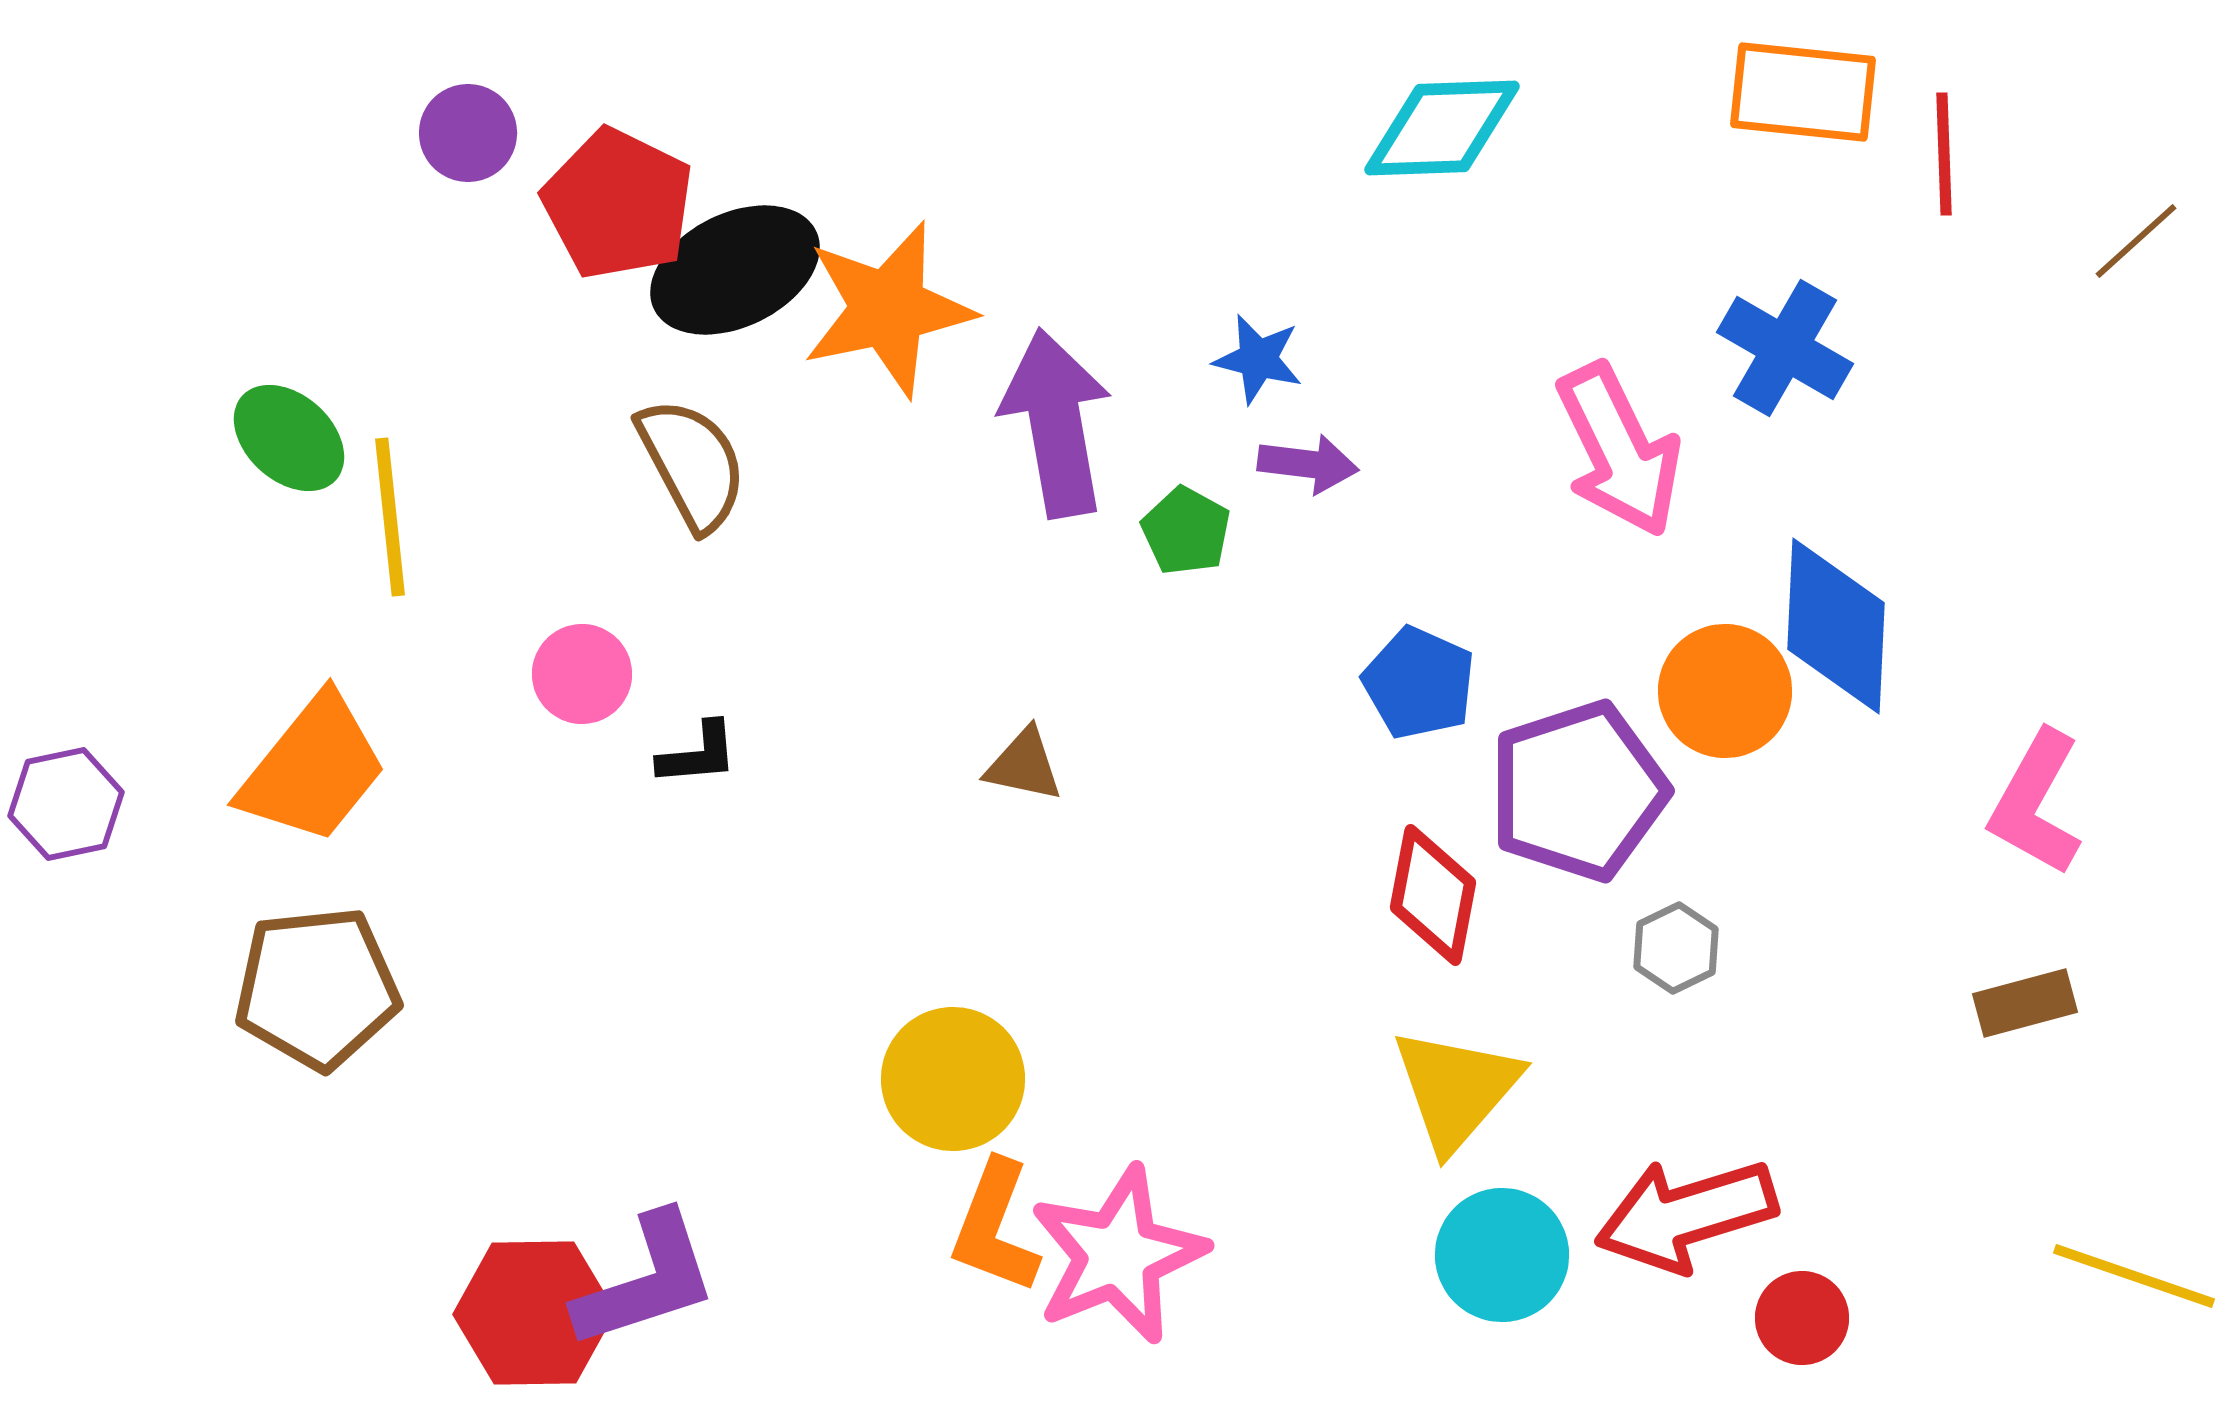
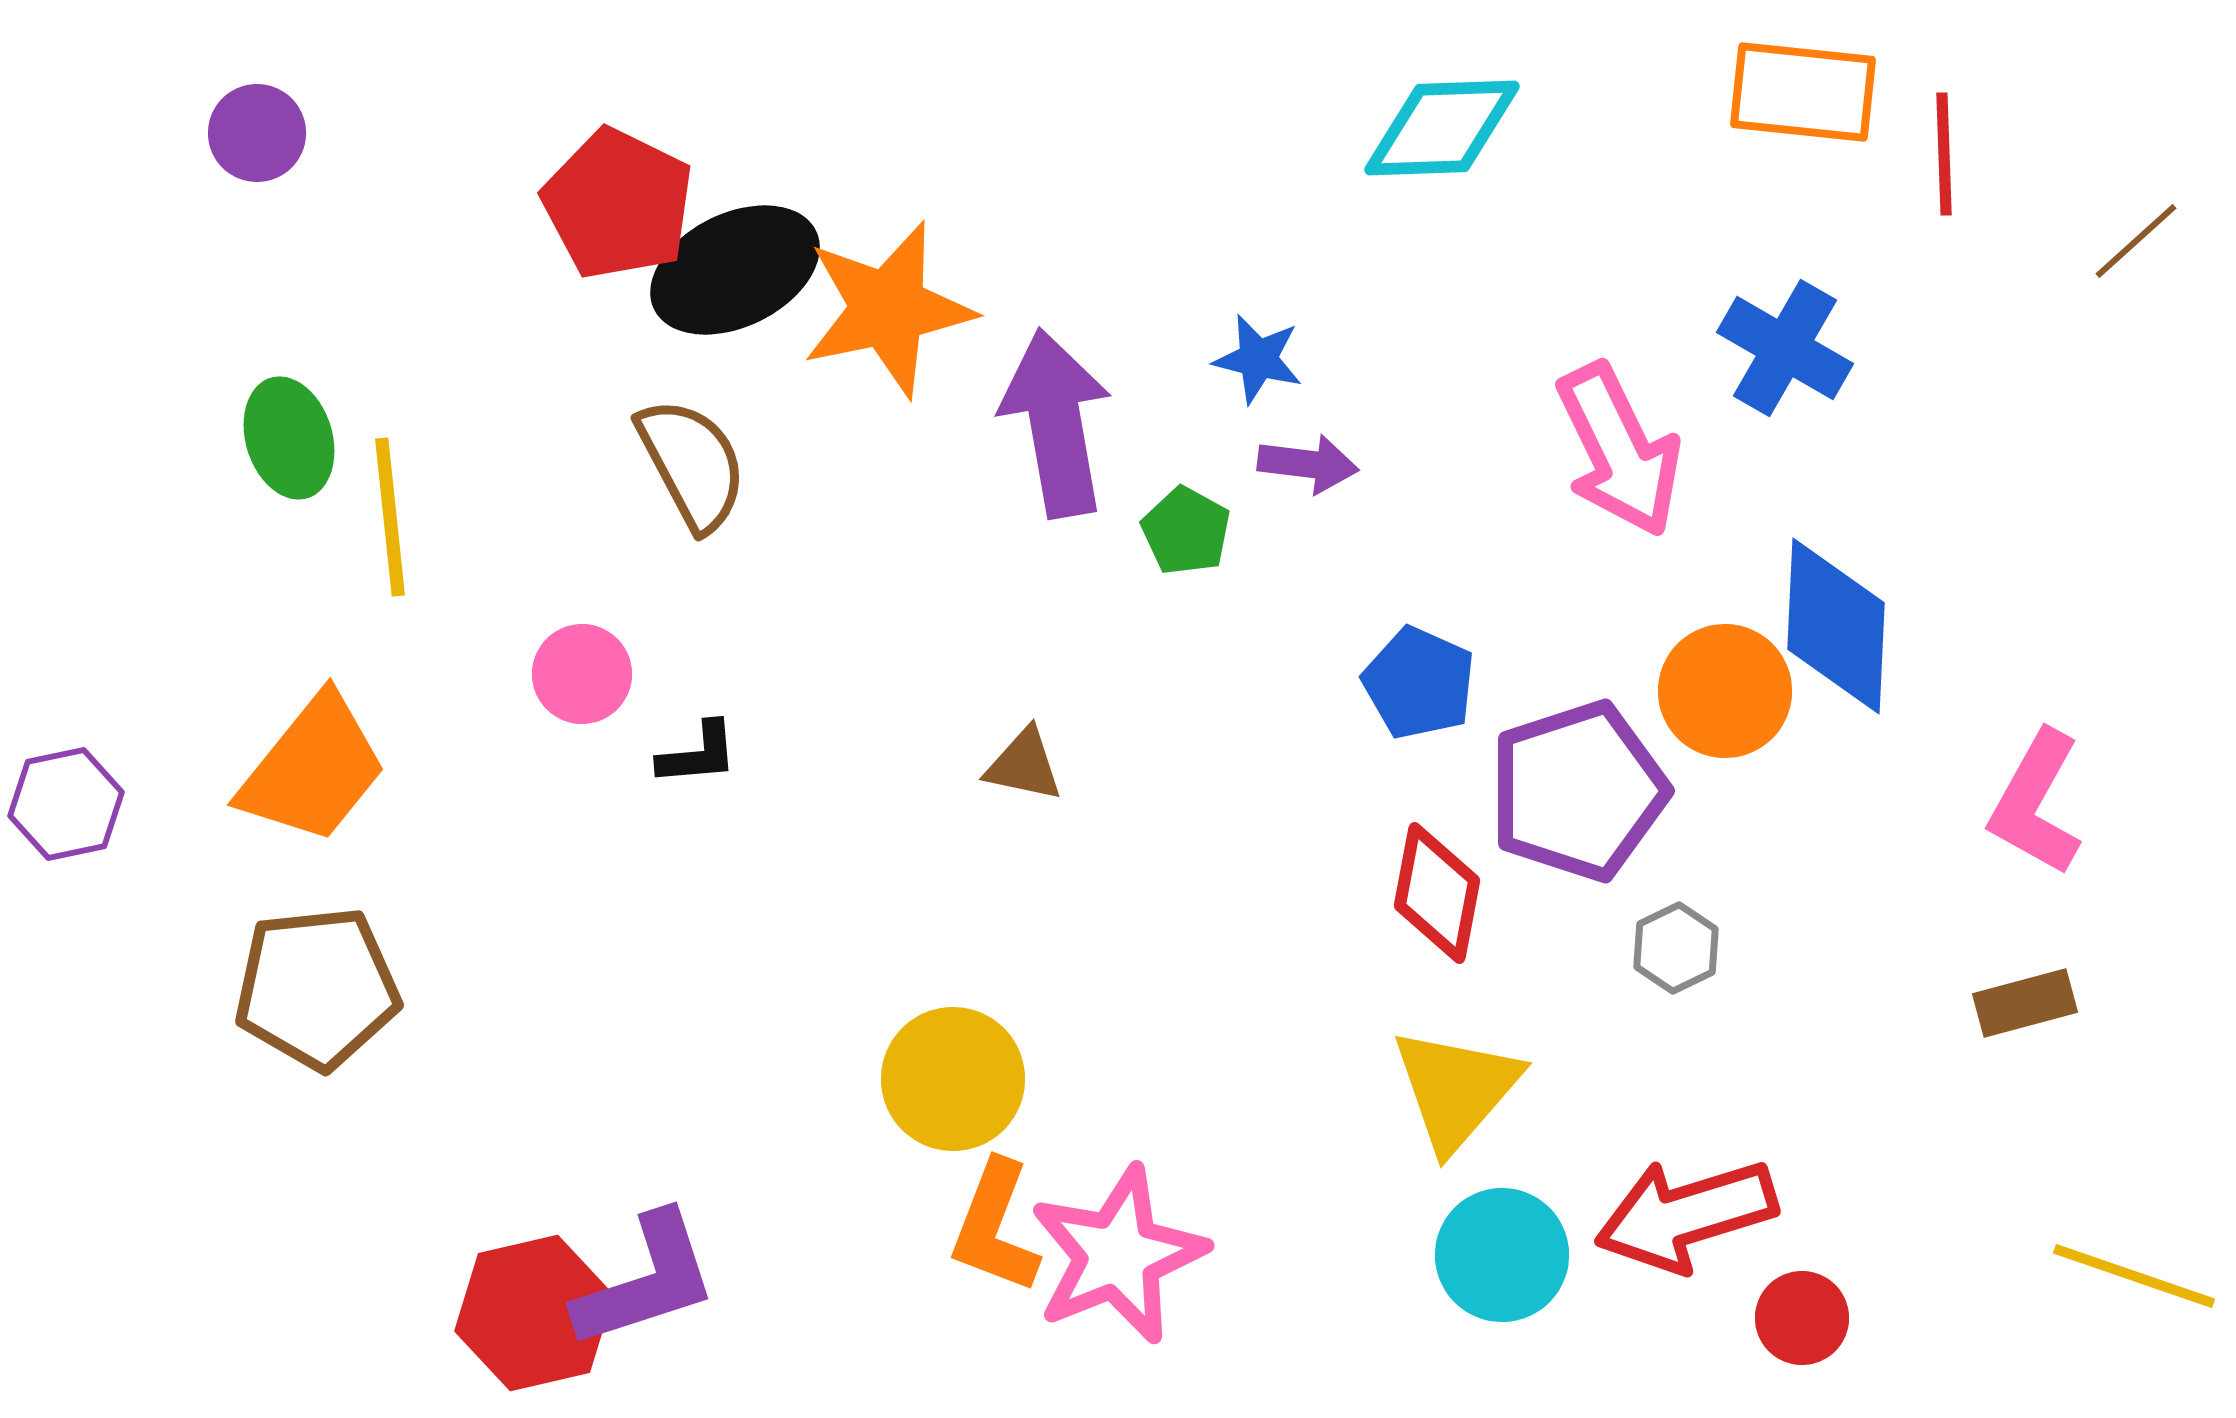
purple circle at (468, 133): moved 211 px left
green ellipse at (289, 438): rotated 31 degrees clockwise
red diamond at (1433, 895): moved 4 px right, 2 px up
red hexagon at (534, 1313): rotated 12 degrees counterclockwise
